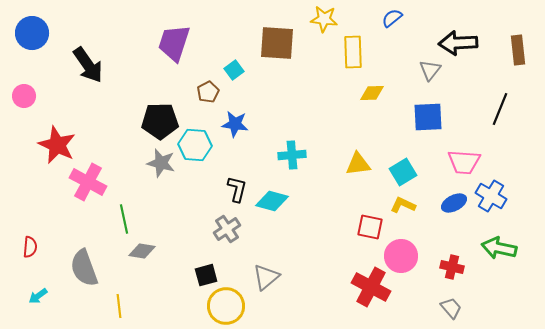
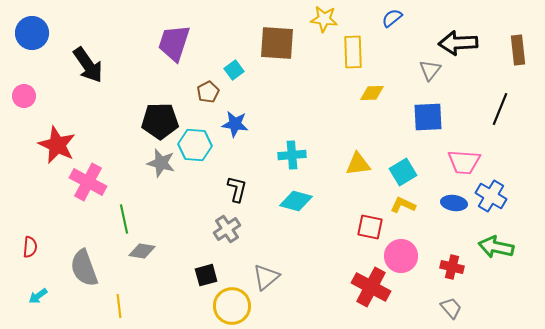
cyan diamond at (272, 201): moved 24 px right
blue ellipse at (454, 203): rotated 35 degrees clockwise
green arrow at (499, 248): moved 3 px left, 1 px up
yellow circle at (226, 306): moved 6 px right
